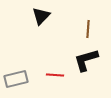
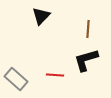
gray rectangle: rotated 55 degrees clockwise
